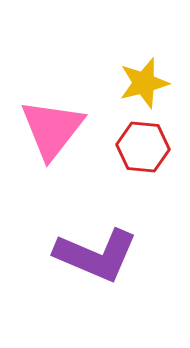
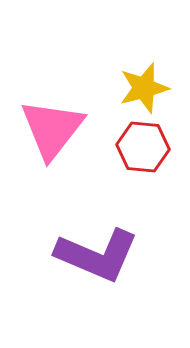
yellow star: moved 5 px down
purple L-shape: moved 1 px right
